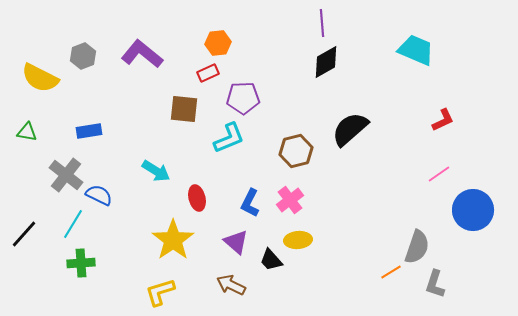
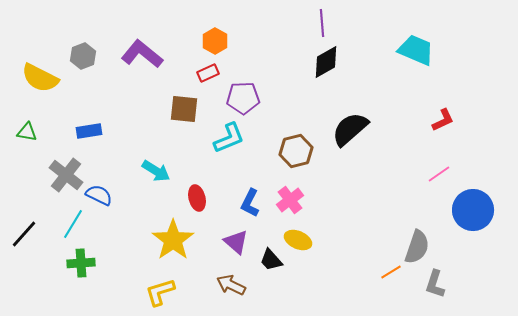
orange hexagon: moved 3 px left, 2 px up; rotated 25 degrees counterclockwise
yellow ellipse: rotated 28 degrees clockwise
